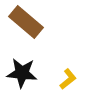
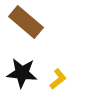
yellow L-shape: moved 10 px left
